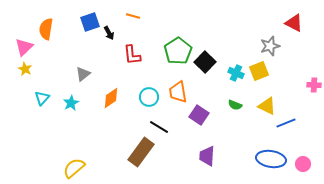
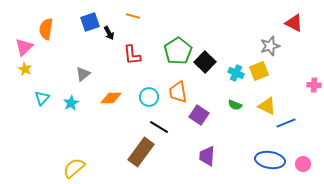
orange diamond: rotated 35 degrees clockwise
blue ellipse: moved 1 px left, 1 px down
